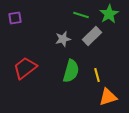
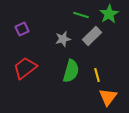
purple square: moved 7 px right, 11 px down; rotated 16 degrees counterclockwise
orange triangle: rotated 36 degrees counterclockwise
